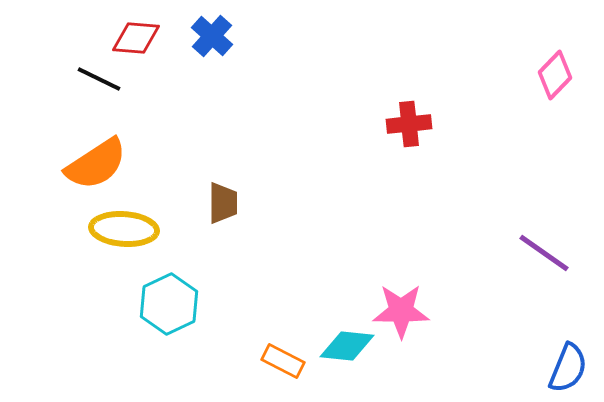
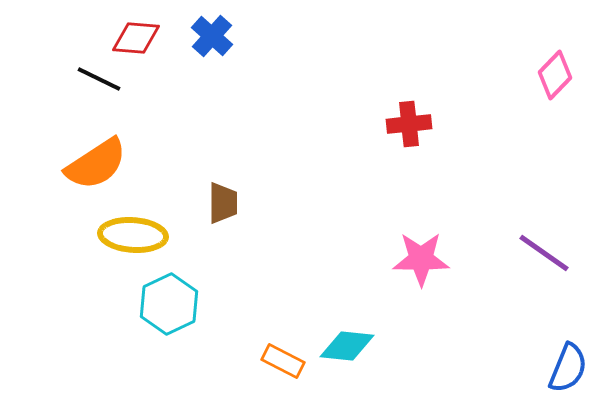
yellow ellipse: moved 9 px right, 6 px down
pink star: moved 20 px right, 52 px up
